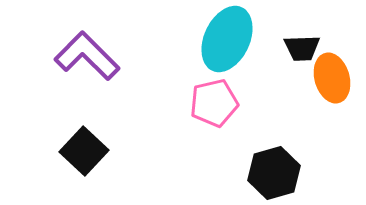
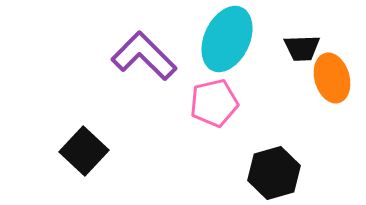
purple L-shape: moved 57 px right
